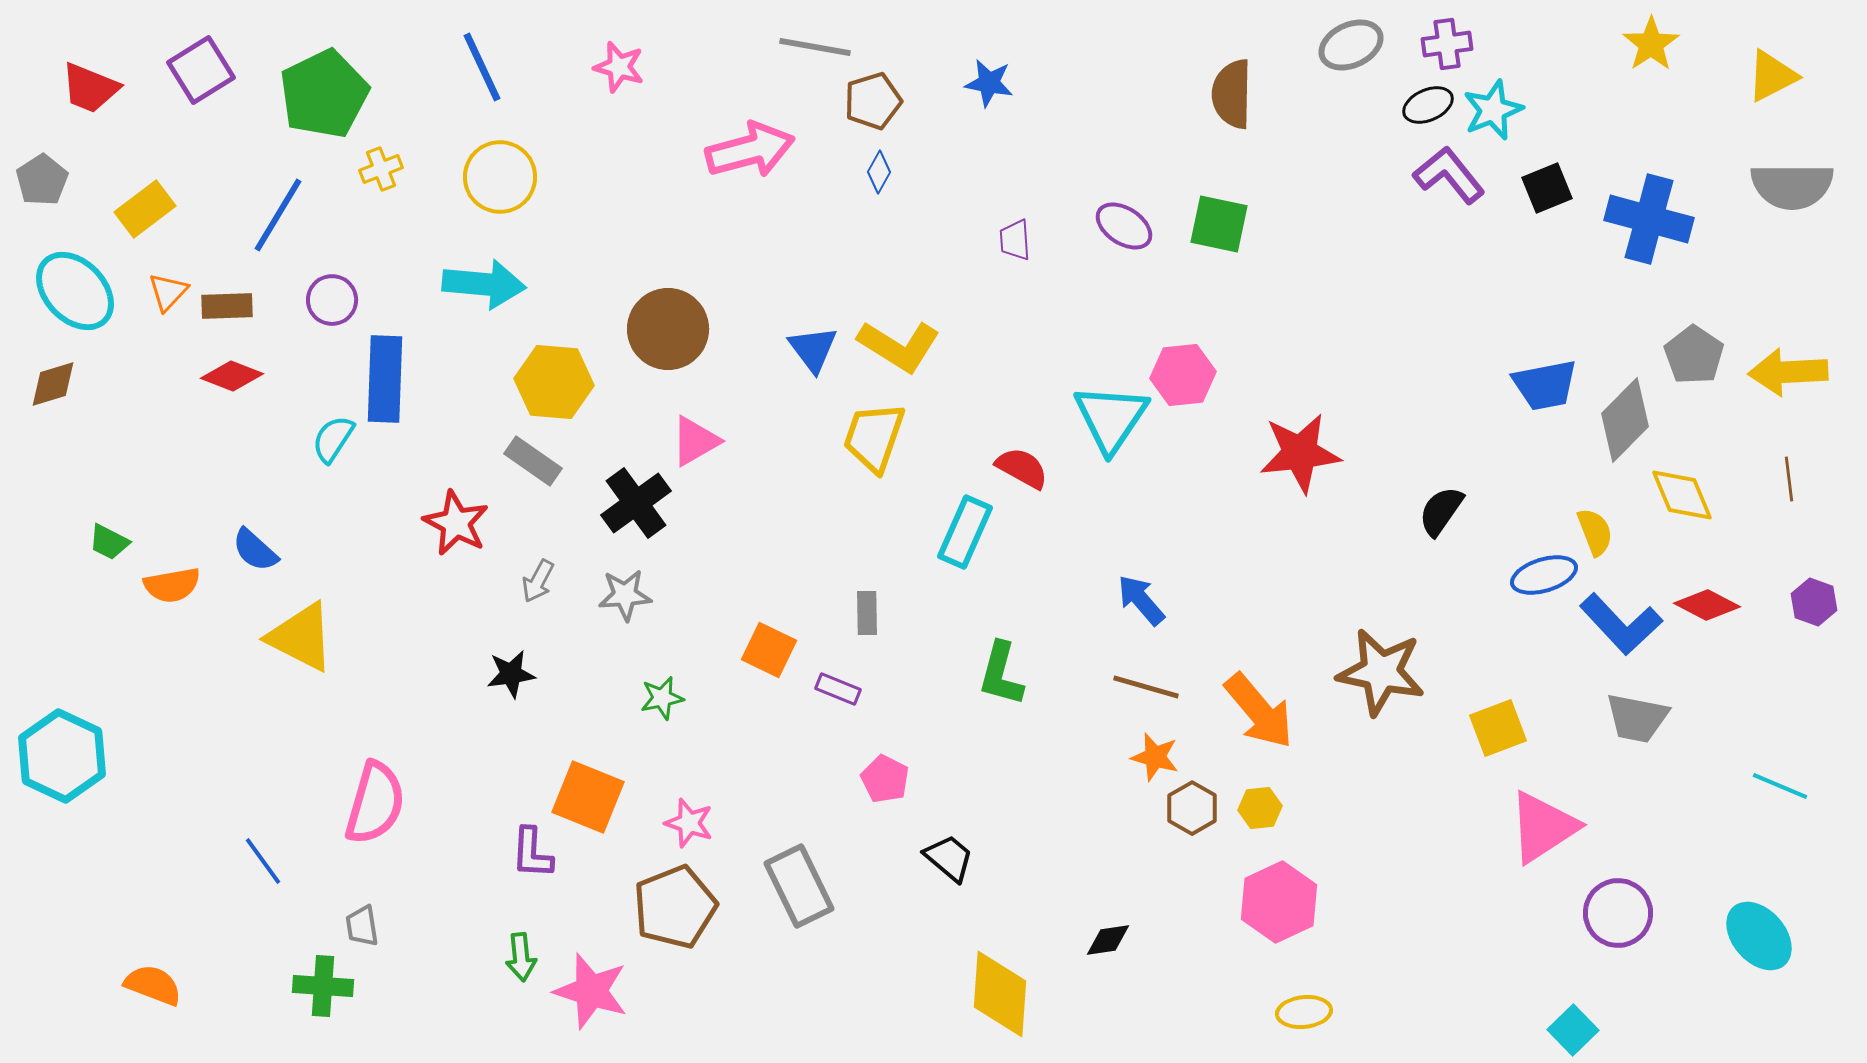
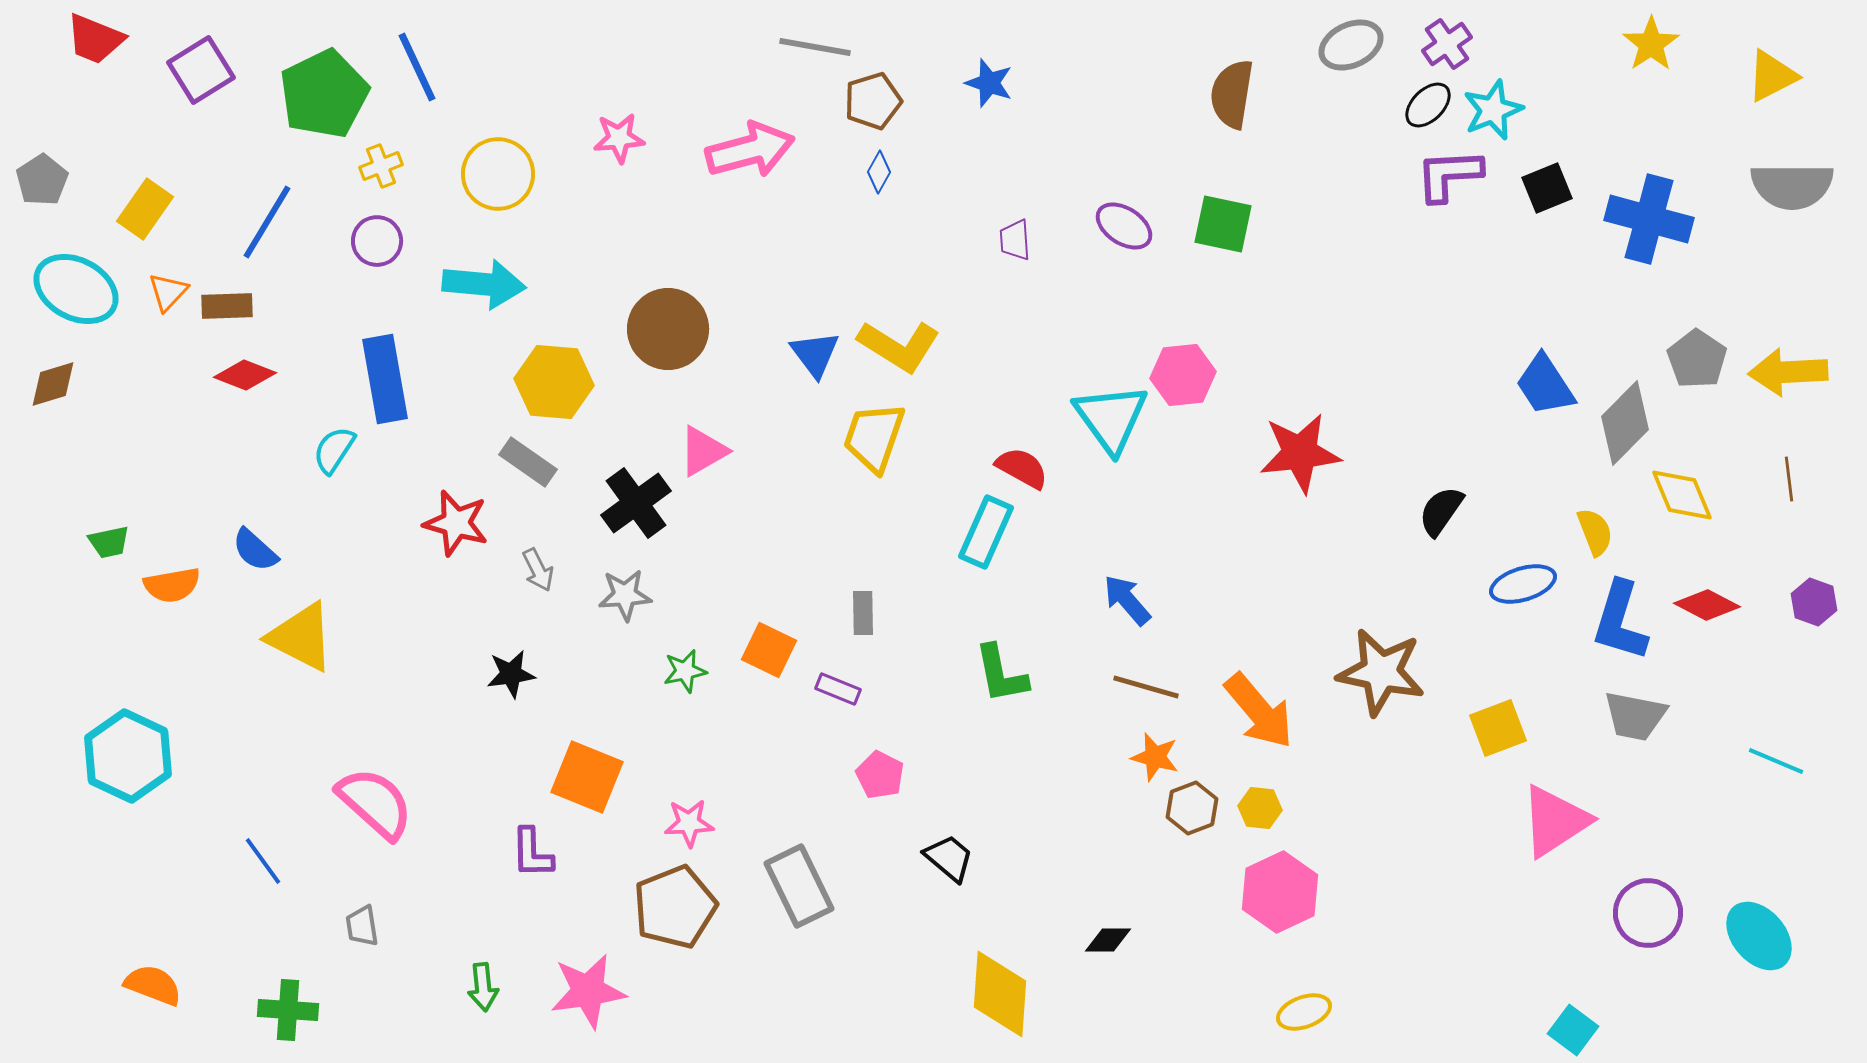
purple cross at (1447, 44): rotated 27 degrees counterclockwise
blue line at (482, 67): moved 65 px left
pink star at (619, 67): moved 71 px down; rotated 21 degrees counterclockwise
blue star at (989, 83): rotated 9 degrees clockwise
red trapezoid at (90, 88): moved 5 px right, 49 px up
brown semicircle at (1232, 94): rotated 8 degrees clockwise
black ellipse at (1428, 105): rotated 21 degrees counterclockwise
yellow cross at (381, 169): moved 3 px up
purple L-shape at (1449, 175): rotated 54 degrees counterclockwise
yellow circle at (500, 177): moved 2 px left, 3 px up
yellow rectangle at (145, 209): rotated 18 degrees counterclockwise
blue line at (278, 215): moved 11 px left, 7 px down
green square at (1219, 224): moved 4 px right
cyan ellipse at (75, 291): moved 1 px right, 2 px up; rotated 18 degrees counterclockwise
purple circle at (332, 300): moved 45 px right, 59 px up
blue triangle at (813, 349): moved 2 px right, 5 px down
gray pentagon at (1694, 355): moved 3 px right, 4 px down
red diamond at (232, 376): moved 13 px right, 1 px up
blue rectangle at (385, 379): rotated 12 degrees counterclockwise
blue trapezoid at (1545, 385): rotated 68 degrees clockwise
cyan triangle at (1111, 418): rotated 10 degrees counterclockwise
gray diamond at (1625, 420): moved 3 px down
cyan semicircle at (333, 439): moved 1 px right, 11 px down
pink triangle at (695, 441): moved 8 px right, 10 px down
gray rectangle at (533, 461): moved 5 px left, 1 px down
red star at (456, 523): rotated 12 degrees counterclockwise
cyan rectangle at (965, 532): moved 21 px right
green trapezoid at (109, 542): rotated 39 degrees counterclockwise
blue ellipse at (1544, 575): moved 21 px left, 9 px down
gray arrow at (538, 581): moved 11 px up; rotated 54 degrees counterclockwise
blue arrow at (1141, 600): moved 14 px left
gray rectangle at (867, 613): moved 4 px left
blue L-shape at (1621, 624): moved 1 px left, 3 px up; rotated 60 degrees clockwise
green L-shape at (1001, 674): rotated 26 degrees counterclockwise
green star at (662, 698): moved 23 px right, 27 px up
gray trapezoid at (1637, 718): moved 2 px left, 2 px up
cyan hexagon at (62, 756): moved 66 px right
pink pentagon at (885, 779): moved 5 px left, 4 px up
cyan line at (1780, 786): moved 4 px left, 25 px up
orange square at (588, 797): moved 1 px left, 20 px up
pink semicircle at (375, 803): rotated 64 degrees counterclockwise
brown hexagon at (1192, 808): rotated 9 degrees clockwise
yellow hexagon at (1260, 808): rotated 12 degrees clockwise
pink star at (689, 823): rotated 21 degrees counterclockwise
pink triangle at (1543, 827): moved 12 px right, 6 px up
purple L-shape at (532, 853): rotated 4 degrees counterclockwise
pink hexagon at (1279, 902): moved 1 px right, 10 px up
purple circle at (1618, 913): moved 30 px right
black diamond at (1108, 940): rotated 9 degrees clockwise
green arrow at (521, 957): moved 38 px left, 30 px down
green cross at (323, 986): moved 35 px left, 24 px down
pink star at (591, 991): moved 3 px left; rotated 26 degrees counterclockwise
yellow ellipse at (1304, 1012): rotated 14 degrees counterclockwise
cyan square at (1573, 1030): rotated 9 degrees counterclockwise
